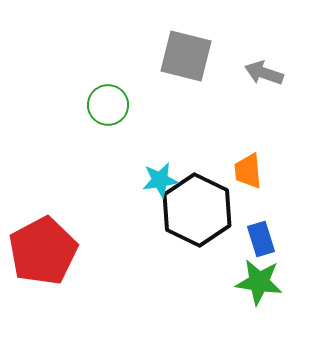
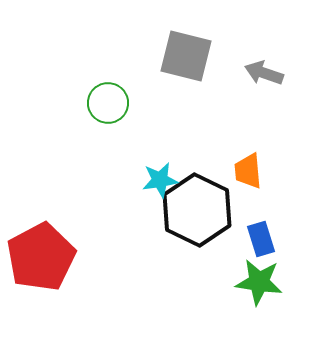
green circle: moved 2 px up
red pentagon: moved 2 px left, 6 px down
